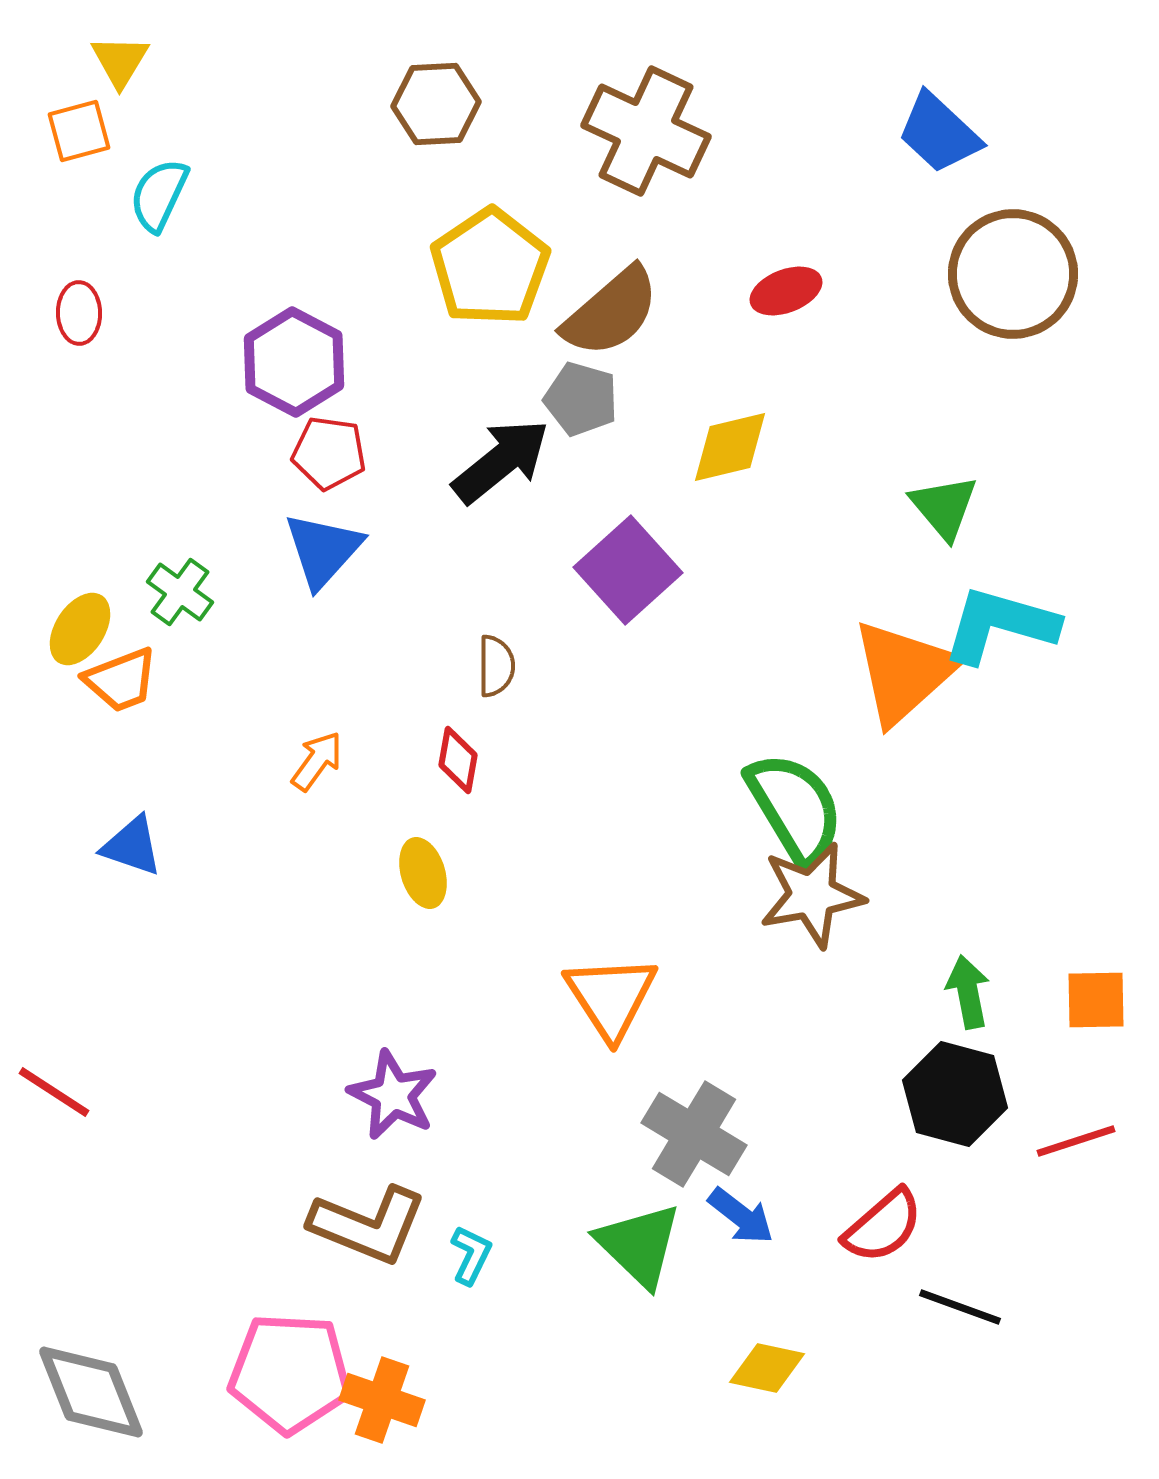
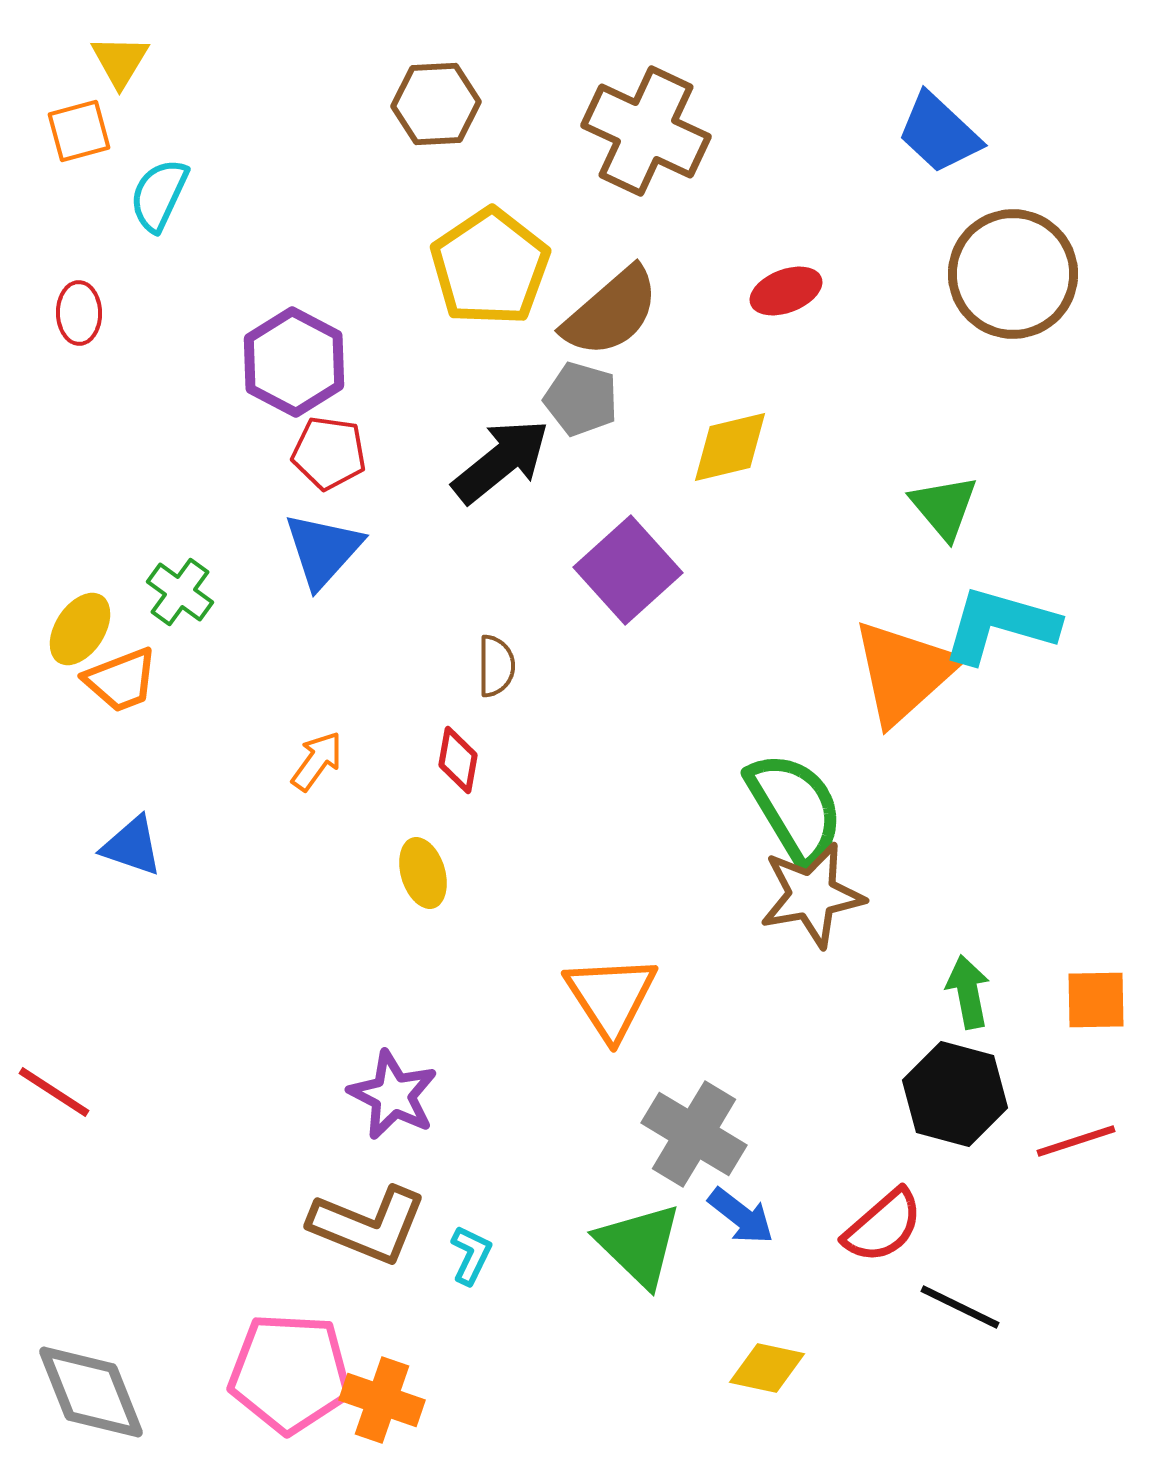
black line at (960, 1307): rotated 6 degrees clockwise
